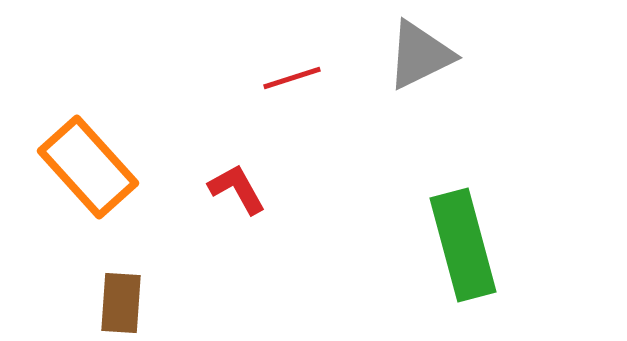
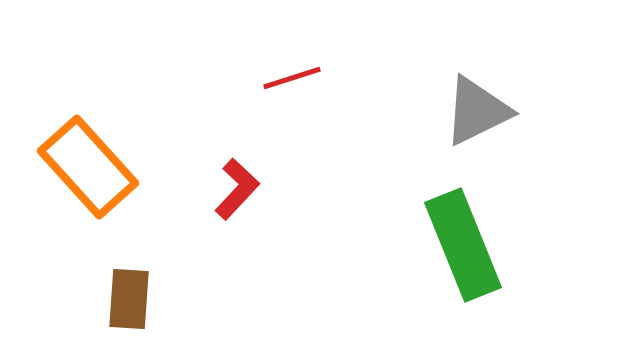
gray triangle: moved 57 px right, 56 px down
red L-shape: rotated 72 degrees clockwise
green rectangle: rotated 7 degrees counterclockwise
brown rectangle: moved 8 px right, 4 px up
